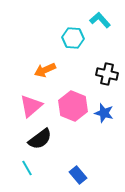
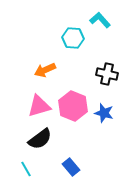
pink triangle: moved 8 px right; rotated 25 degrees clockwise
cyan line: moved 1 px left, 1 px down
blue rectangle: moved 7 px left, 8 px up
